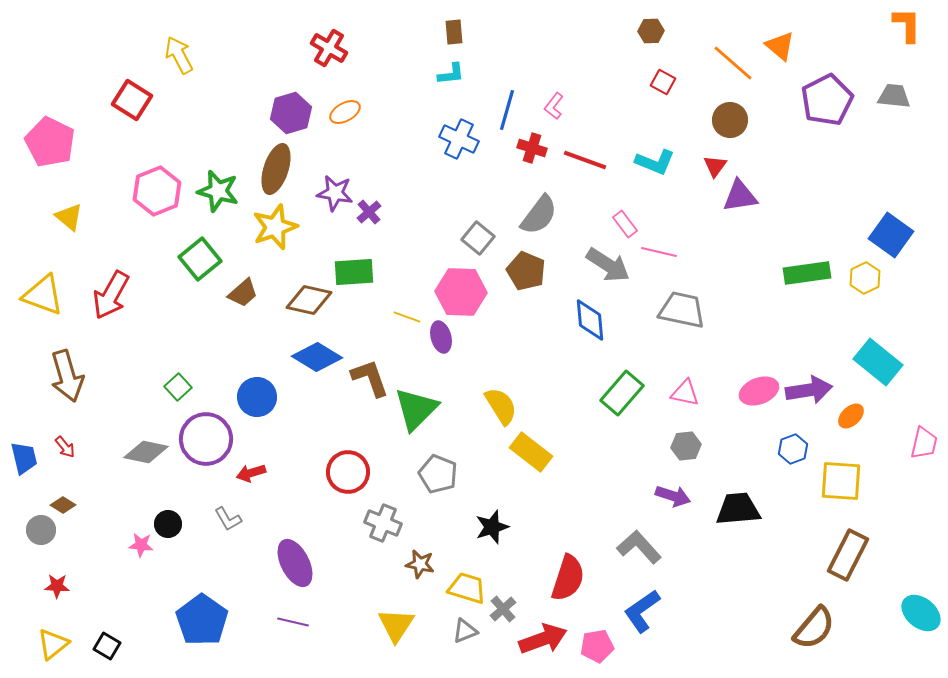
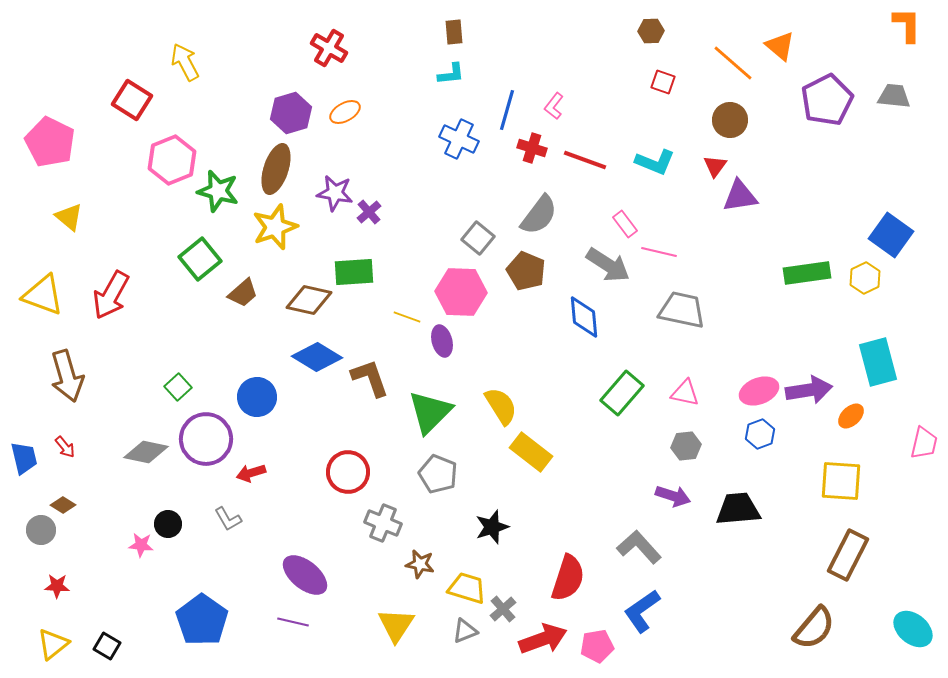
yellow arrow at (179, 55): moved 6 px right, 7 px down
red square at (663, 82): rotated 10 degrees counterclockwise
pink hexagon at (157, 191): moved 15 px right, 31 px up
blue diamond at (590, 320): moved 6 px left, 3 px up
purple ellipse at (441, 337): moved 1 px right, 4 px down
cyan rectangle at (878, 362): rotated 36 degrees clockwise
green triangle at (416, 409): moved 14 px right, 3 px down
blue hexagon at (793, 449): moved 33 px left, 15 px up
purple ellipse at (295, 563): moved 10 px right, 12 px down; rotated 24 degrees counterclockwise
cyan ellipse at (921, 613): moved 8 px left, 16 px down
